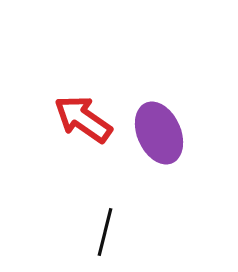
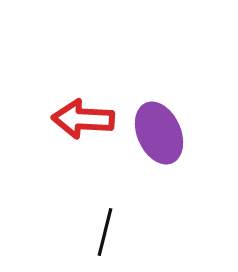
red arrow: rotated 32 degrees counterclockwise
